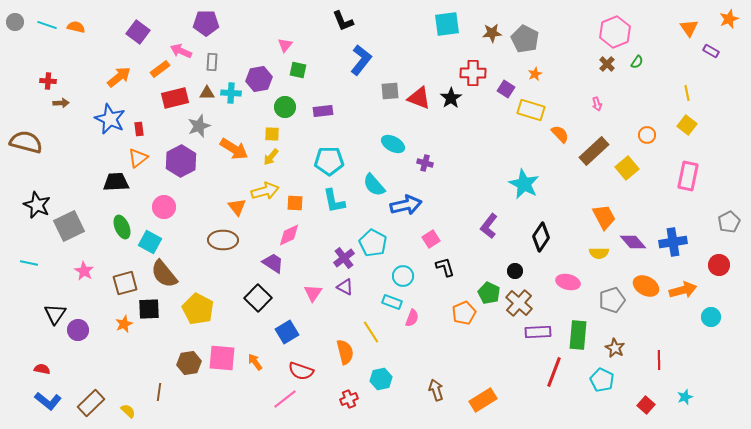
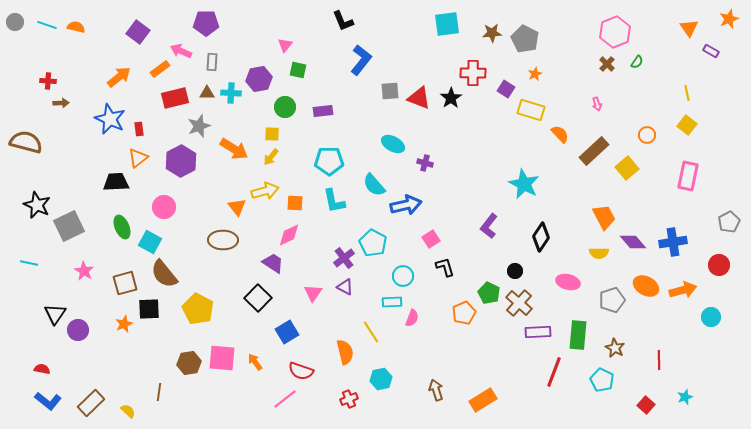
cyan rectangle at (392, 302): rotated 24 degrees counterclockwise
